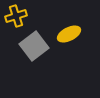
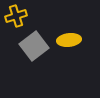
yellow ellipse: moved 6 px down; rotated 20 degrees clockwise
